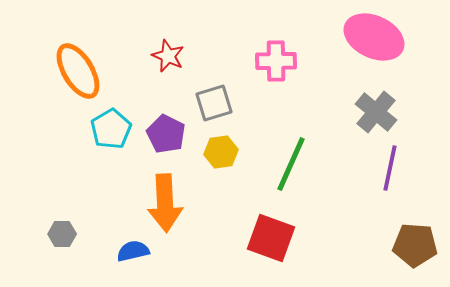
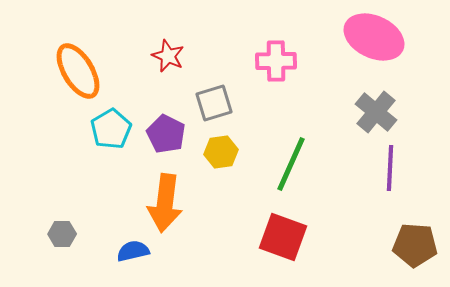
purple line: rotated 9 degrees counterclockwise
orange arrow: rotated 10 degrees clockwise
red square: moved 12 px right, 1 px up
